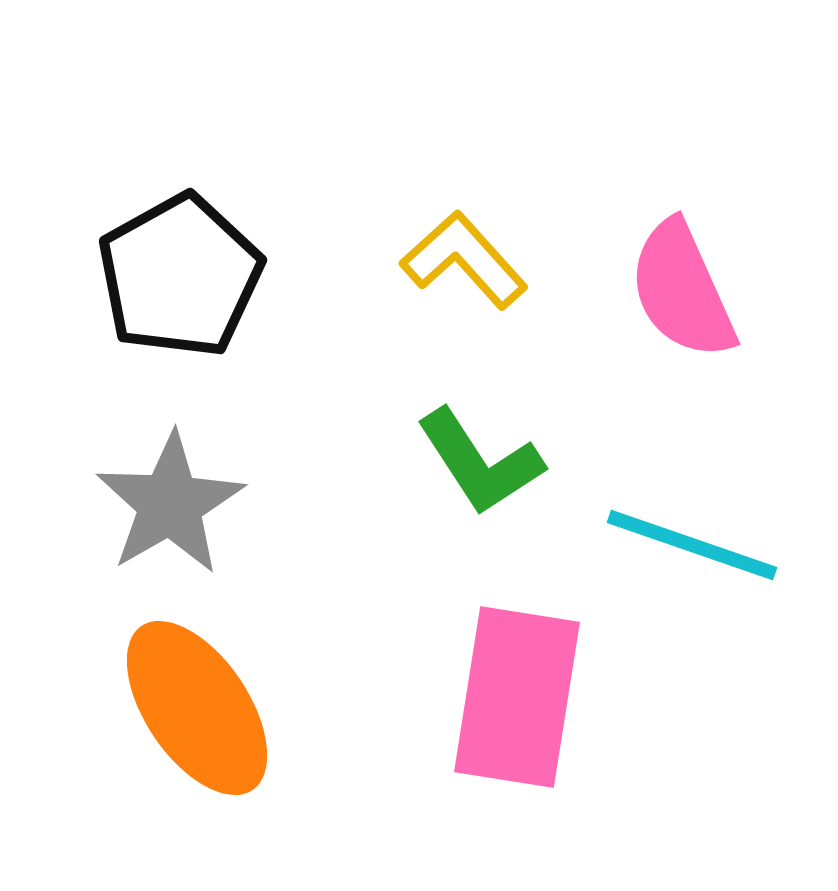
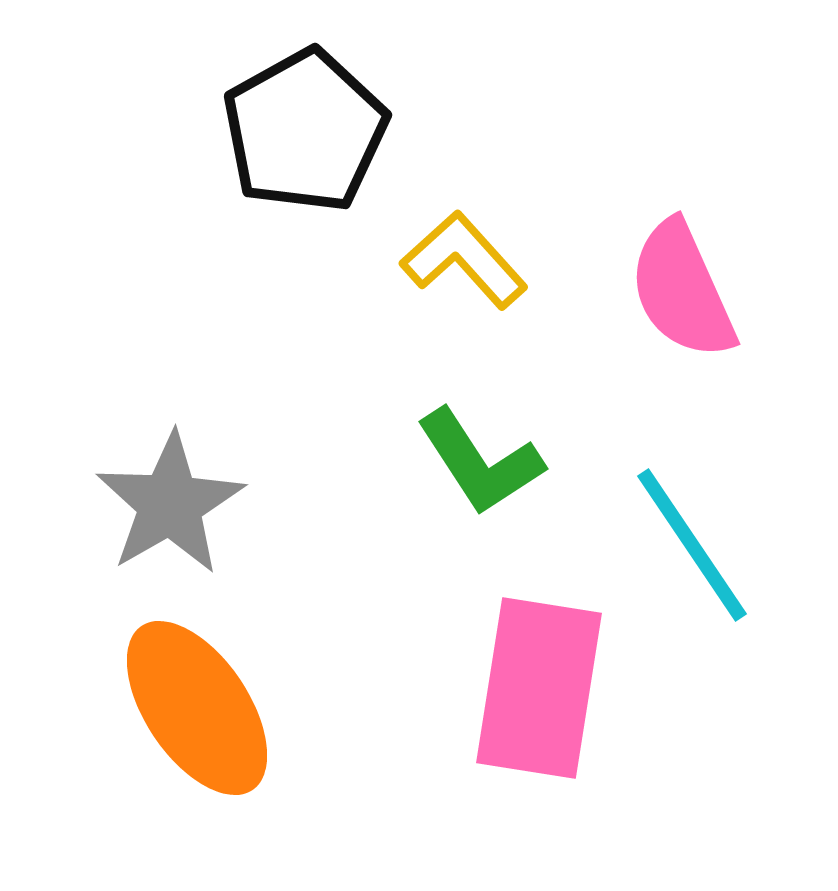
black pentagon: moved 125 px right, 145 px up
cyan line: rotated 37 degrees clockwise
pink rectangle: moved 22 px right, 9 px up
